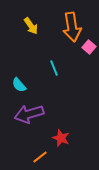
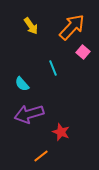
orange arrow: rotated 128 degrees counterclockwise
pink square: moved 6 px left, 5 px down
cyan line: moved 1 px left
cyan semicircle: moved 3 px right, 1 px up
red star: moved 6 px up
orange line: moved 1 px right, 1 px up
